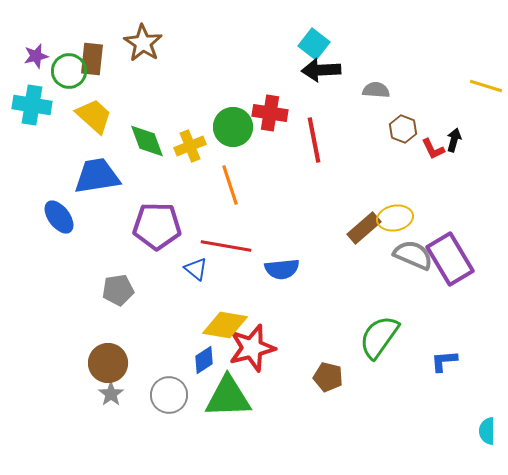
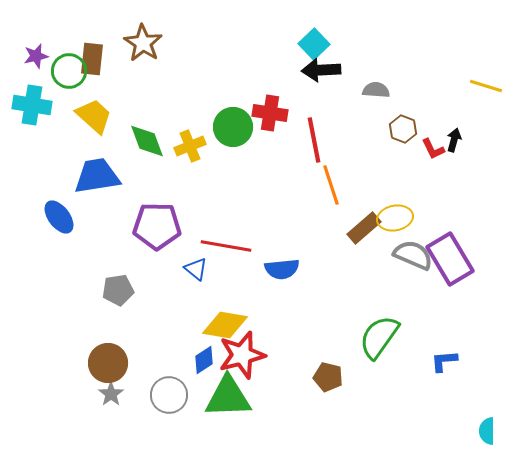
cyan square at (314, 44): rotated 8 degrees clockwise
orange line at (230, 185): moved 101 px right
red star at (252, 348): moved 10 px left, 7 px down
